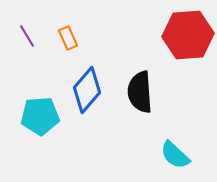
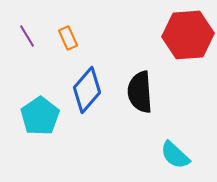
cyan pentagon: rotated 30 degrees counterclockwise
